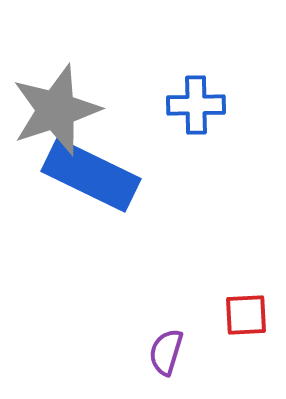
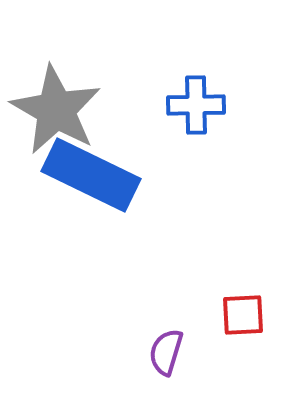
gray star: rotated 24 degrees counterclockwise
red square: moved 3 px left
